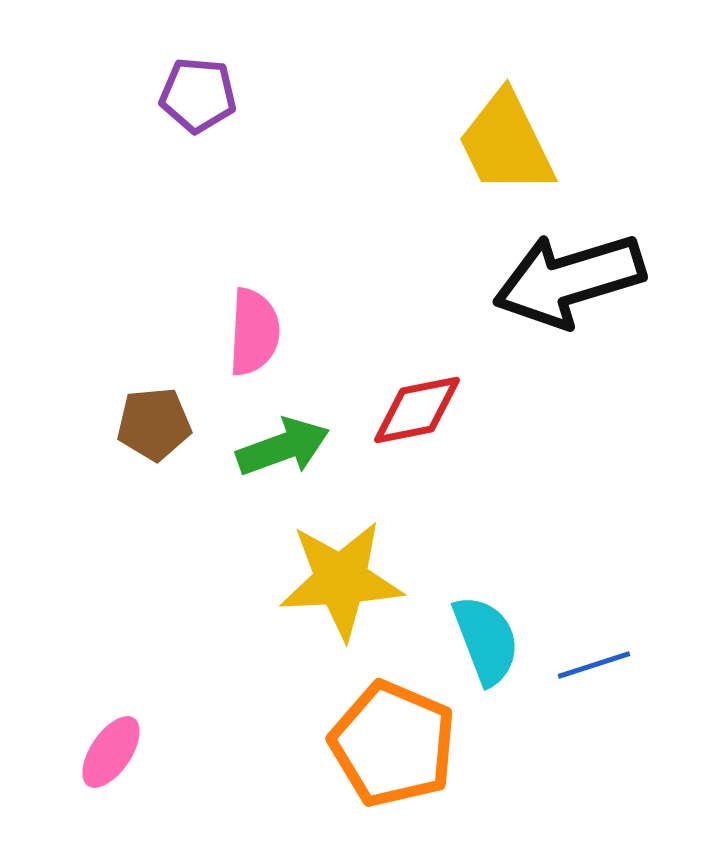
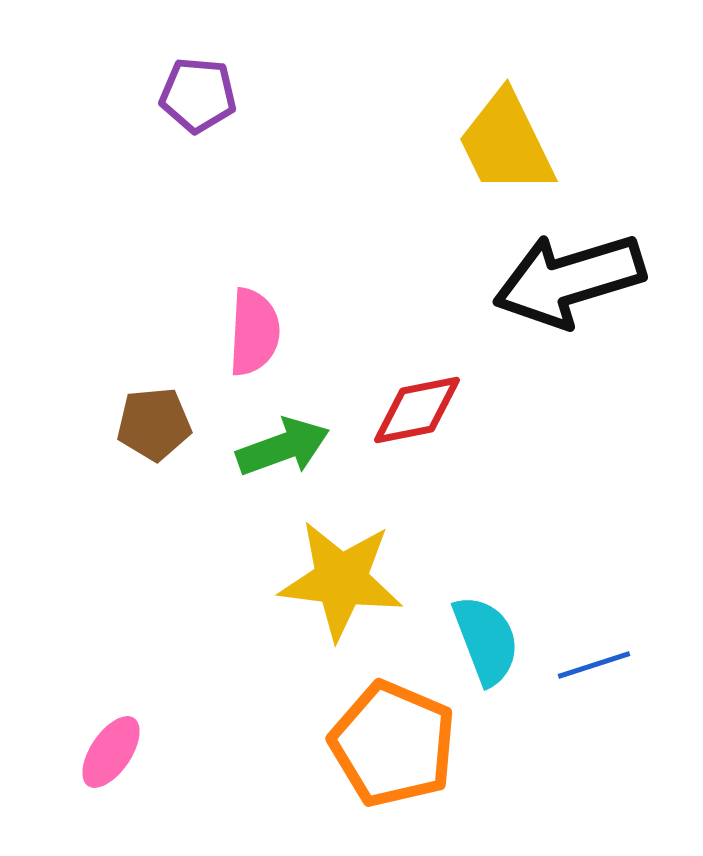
yellow star: rotated 10 degrees clockwise
